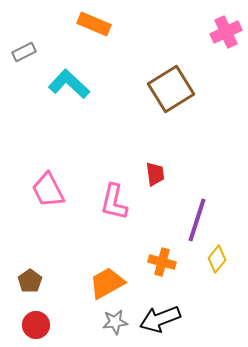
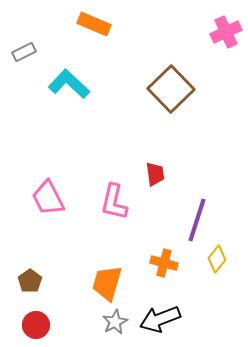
brown square: rotated 12 degrees counterclockwise
pink trapezoid: moved 8 px down
orange cross: moved 2 px right, 1 px down
orange trapezoid: rotated 45 degrees counterclockwise
gray star: rotated 20 degrees counterclockwise
